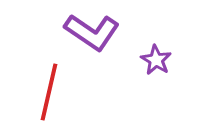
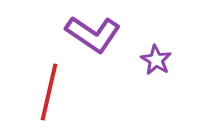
purple L-shape: moved 1 px right, 2 px down
